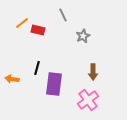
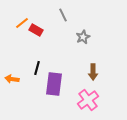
red rectangle: moved 2 px left; rotated 16 degrees clockwise
gray star: moved 1 px down
